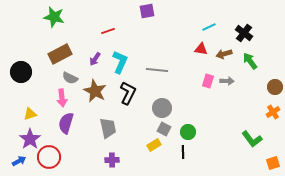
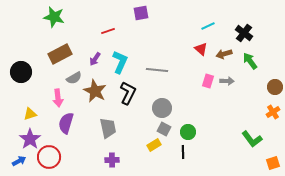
purple square: moved 6 px left, 2 px down
cyan line: moved 1 px left, 1 px up
red triangle: rotated 32 degrees clockwise
gray semicircle: moved 4 px right; rotated 56 degrees counterclockwise
pink arrow: moved 4 px left
